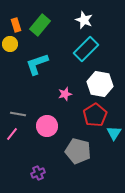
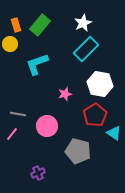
white star: moved 1 px left, 3 px down; rotated 24 degrees clockwise
cyan triangle: rotated 28 degrees counterclockwise
